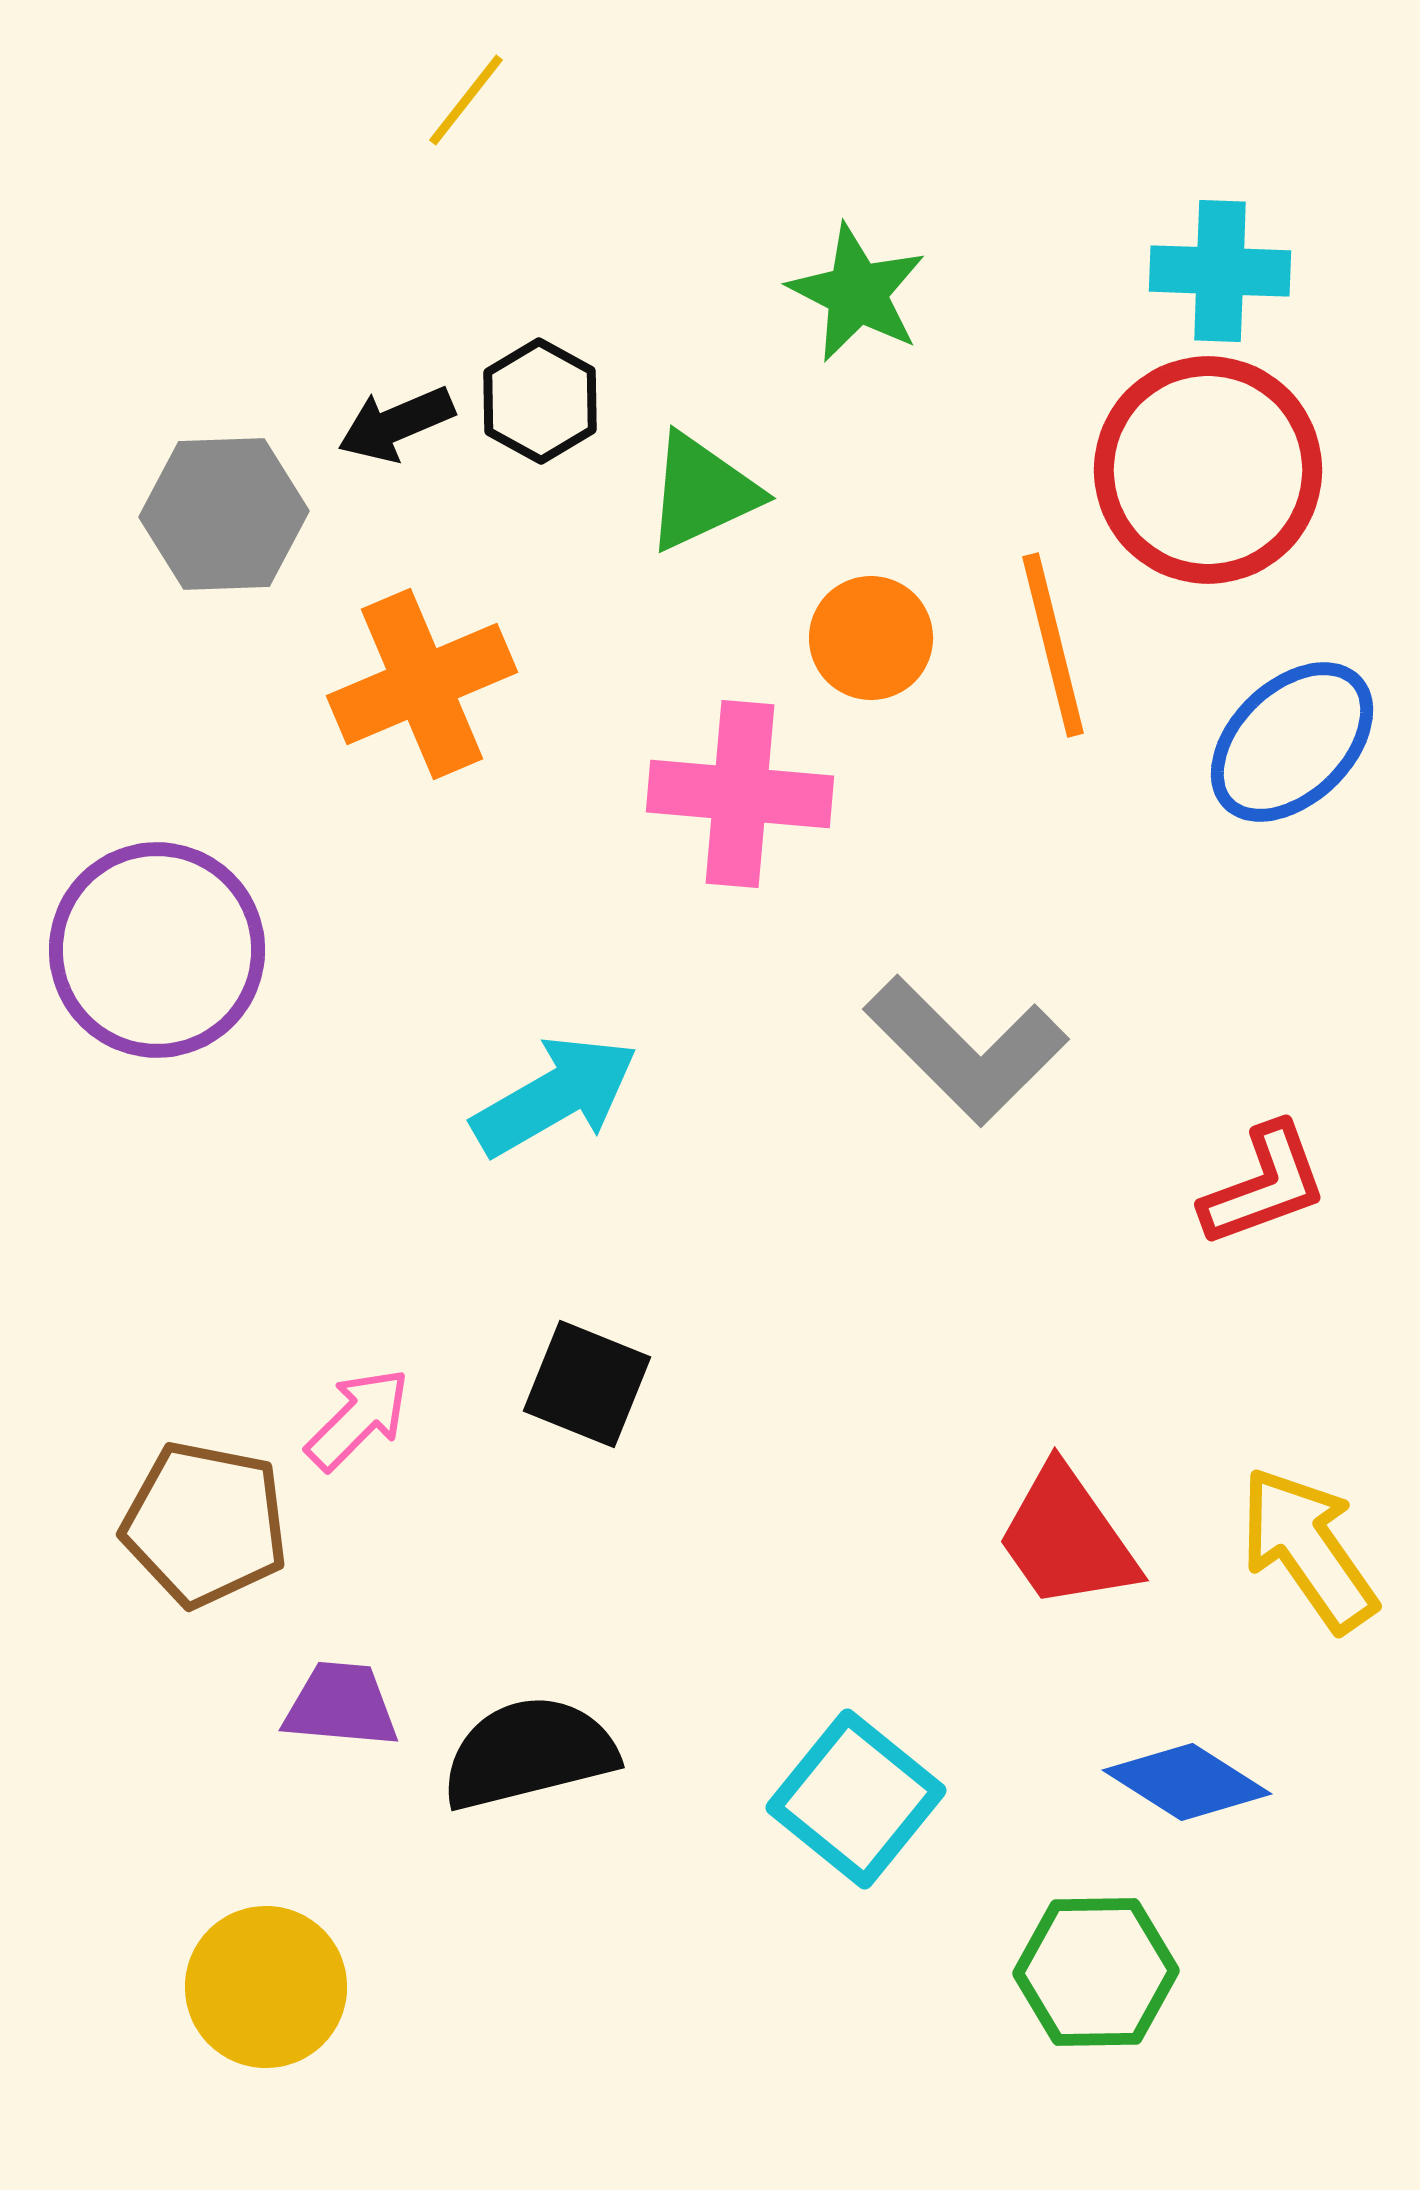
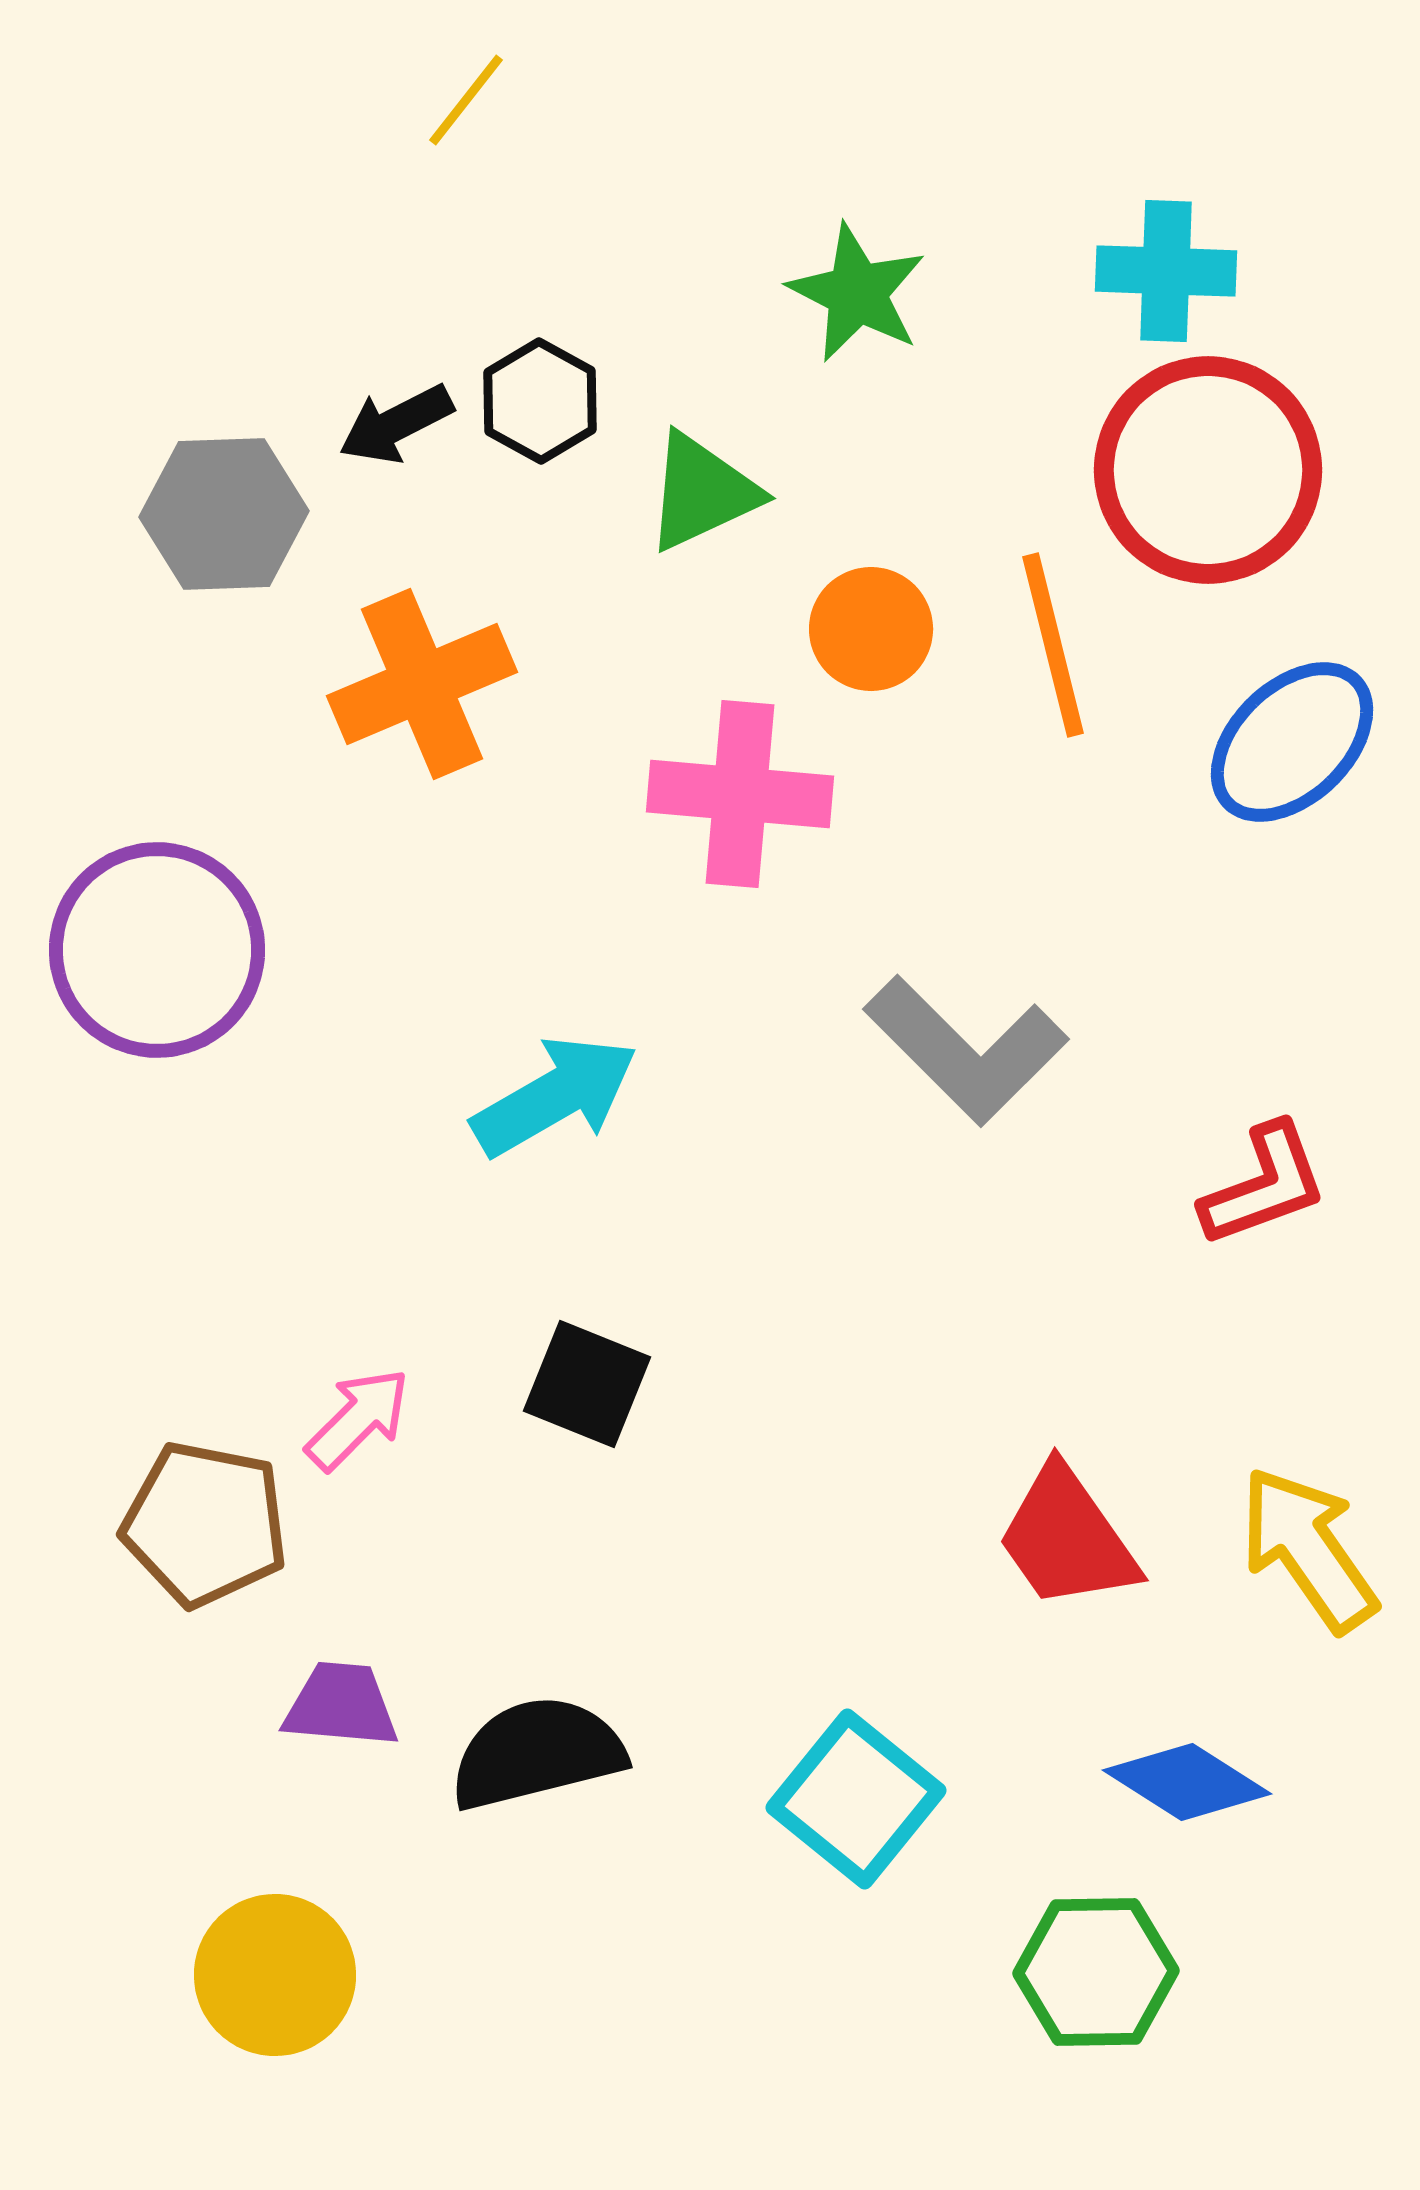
cyan cross: moved 54 px left
black arrow: rotated 4 degrees counterclockwise
orange circle: moved 9 px up
black semicircle: moved 8 px right
yellow circle: moved 9 px right, 12 px up
